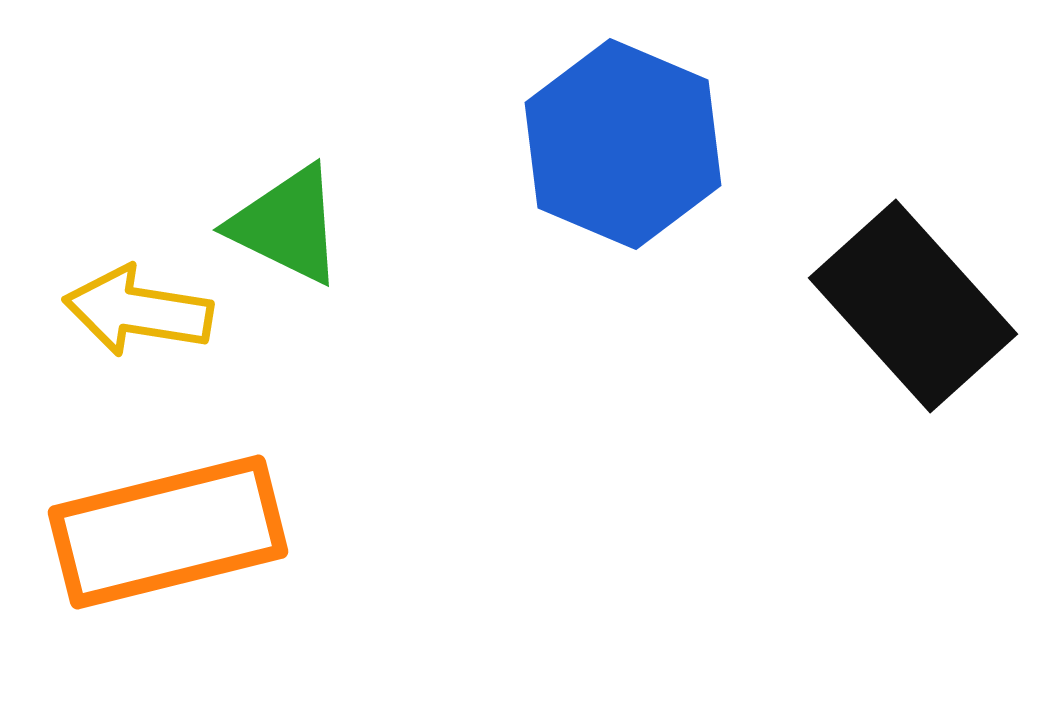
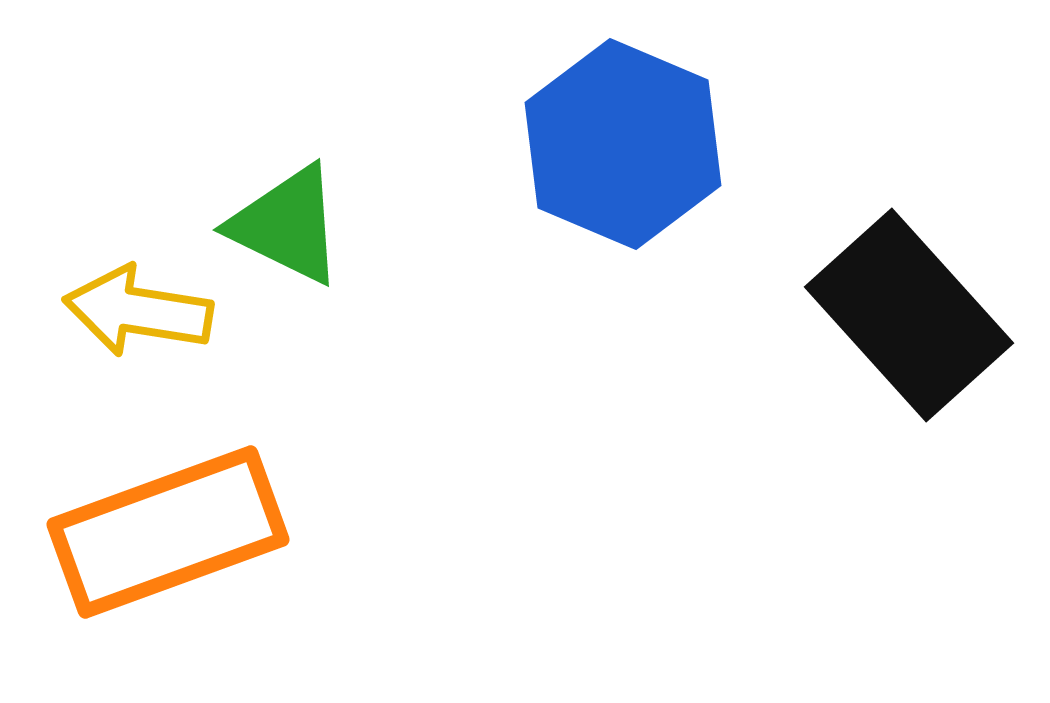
black rectangle: moved 4 px left, 9 px down
orange rectangle: rotated 6 degrees counterclockwise
